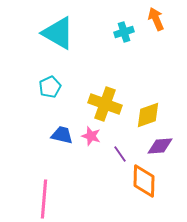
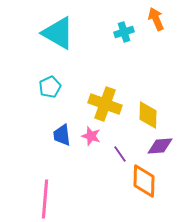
yellow diamond: rotated 68 degrees counterclockwise
blue trapezoid: rotated 110 degrees counterclockwise
pink line: moved 1 px right
